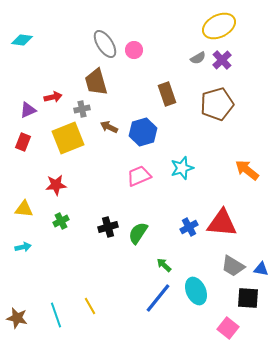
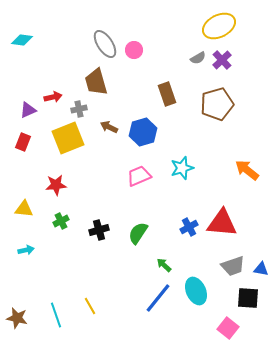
gray cross: moved 3 px left
black cross: moved 9 px left, 3 px down
cyan arrow: moved 3 px right, 3 px down
gray trapezoid: rotated 50 degrees counterclockwise
